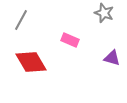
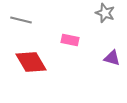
gray star: moved 1 px right
gray line: rotated 75 degrees clockwise
pink rectangle: rotated 12 degrees counterclockwise
